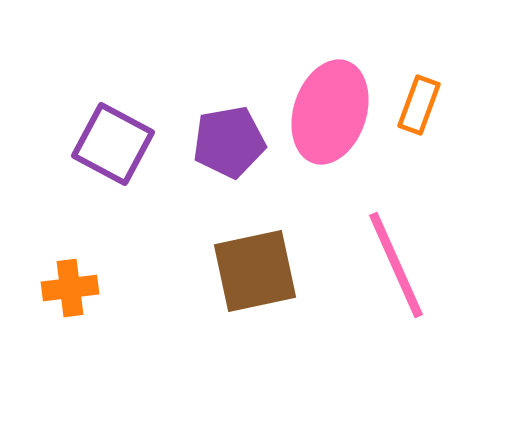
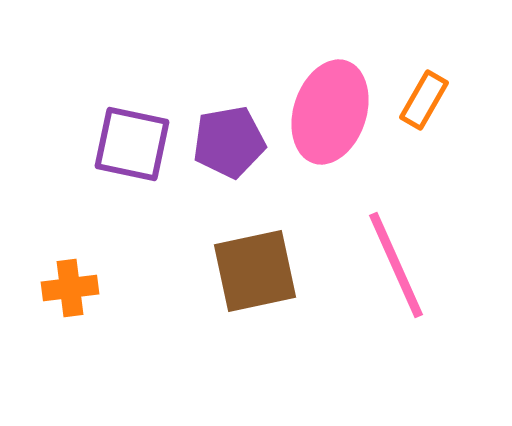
orange rectangle: moved 5 px right, 5 px up; rotated 10 degrees clockwise
purple square: moved 19 px right; rotated 16 degrees counterclockwise
